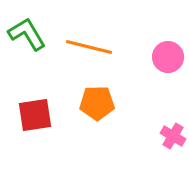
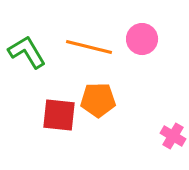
green L-shape: moved 18 px down
pink circle: moved 26 px left, 18 px up
orange pentagon: moved 1 px right, 3 px up
red square: moved 24 px right; rotated 15 degrees clockwise
